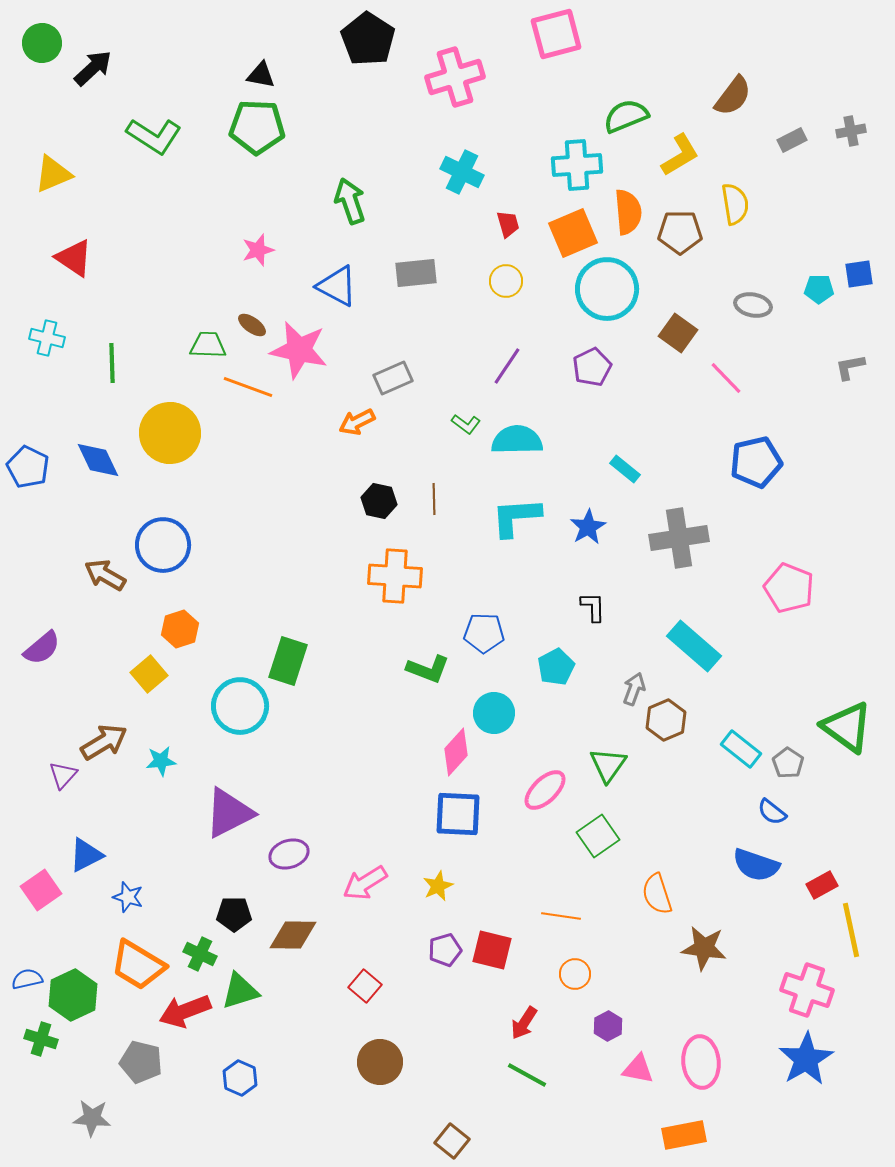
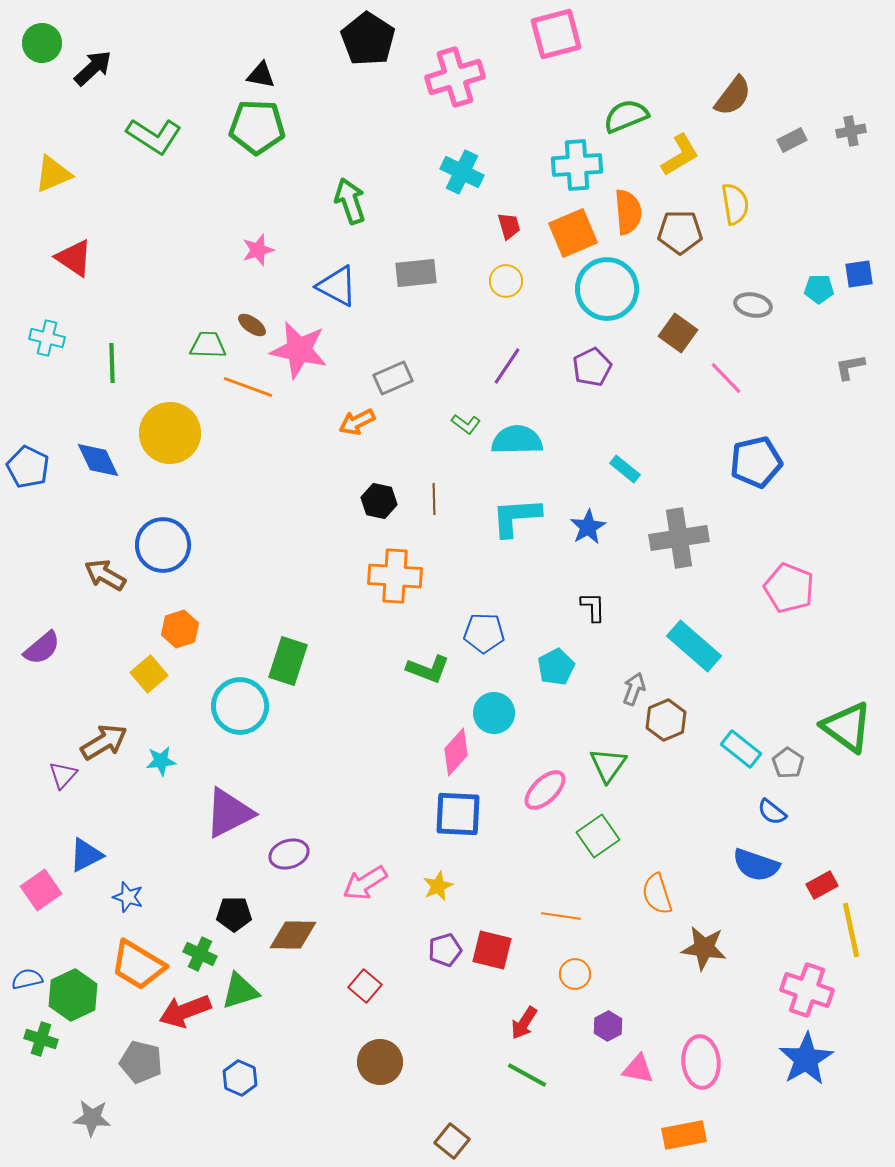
red trapezoid at (508, 224): moved 1 px right, 2 px down
